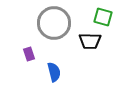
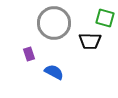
green square: moved 2 px right, 1 px down
blue semicircle: rotated 48 degrees counterclockwise
